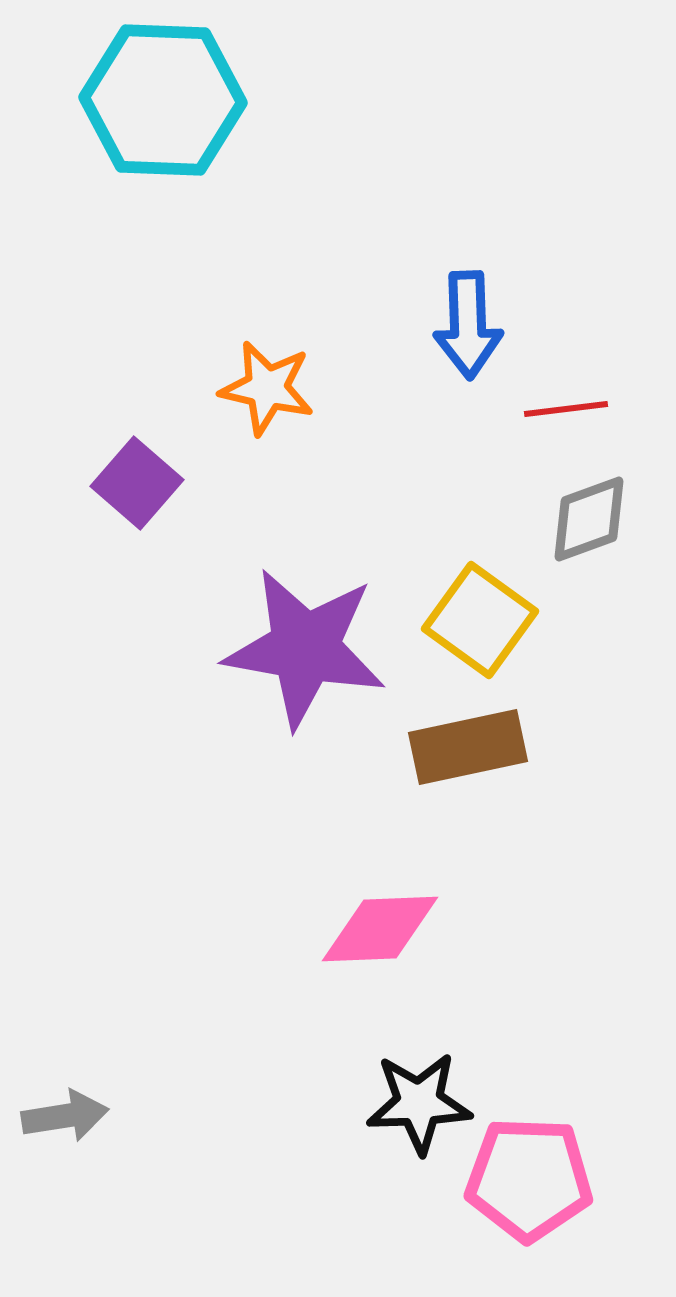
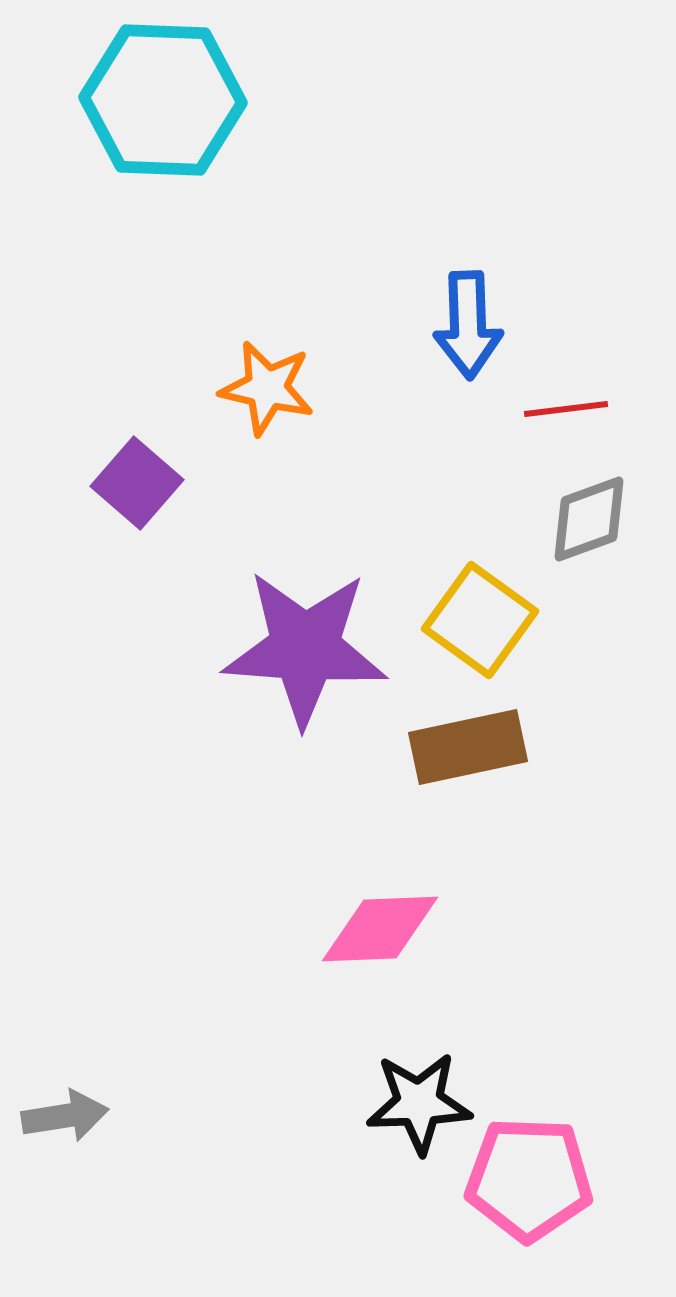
purple star: rotated 6 degrees counterclockwise
